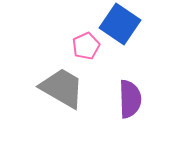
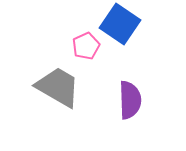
gray trapezoid: moved 4 px left, 1 px up
purple semicircle: moved 1 px down
